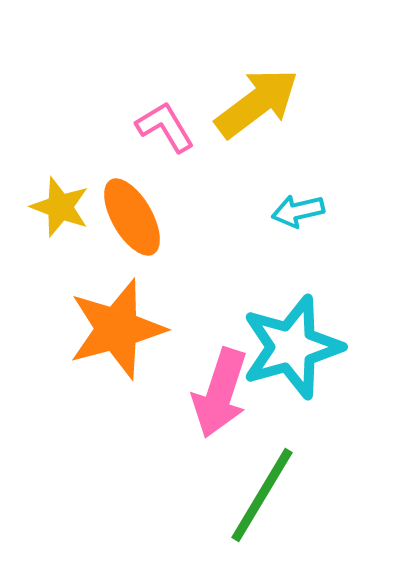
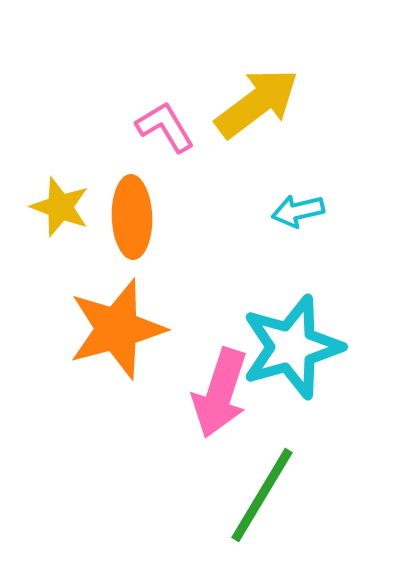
orange ellipse: rotated 28 degrees clockwise
